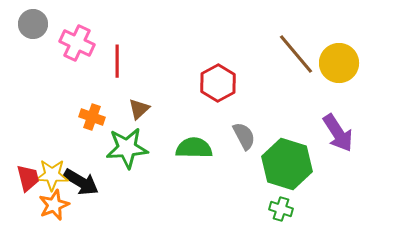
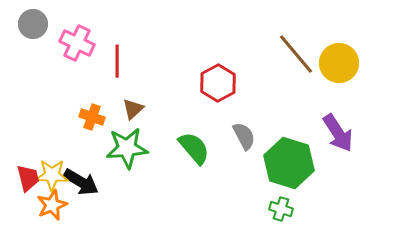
brown triangle: moved 6 px left
green semicircle: rotated 48 degrees clockwise
green hexagon: moved 2 px right, 1 px up
orange star: moved 2 px left
